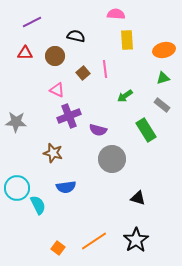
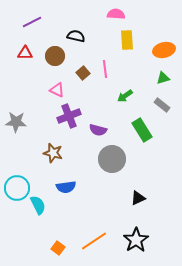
green rectangle: moved 4 px left
black triangle: rotated 42 degrees counterclockwise
